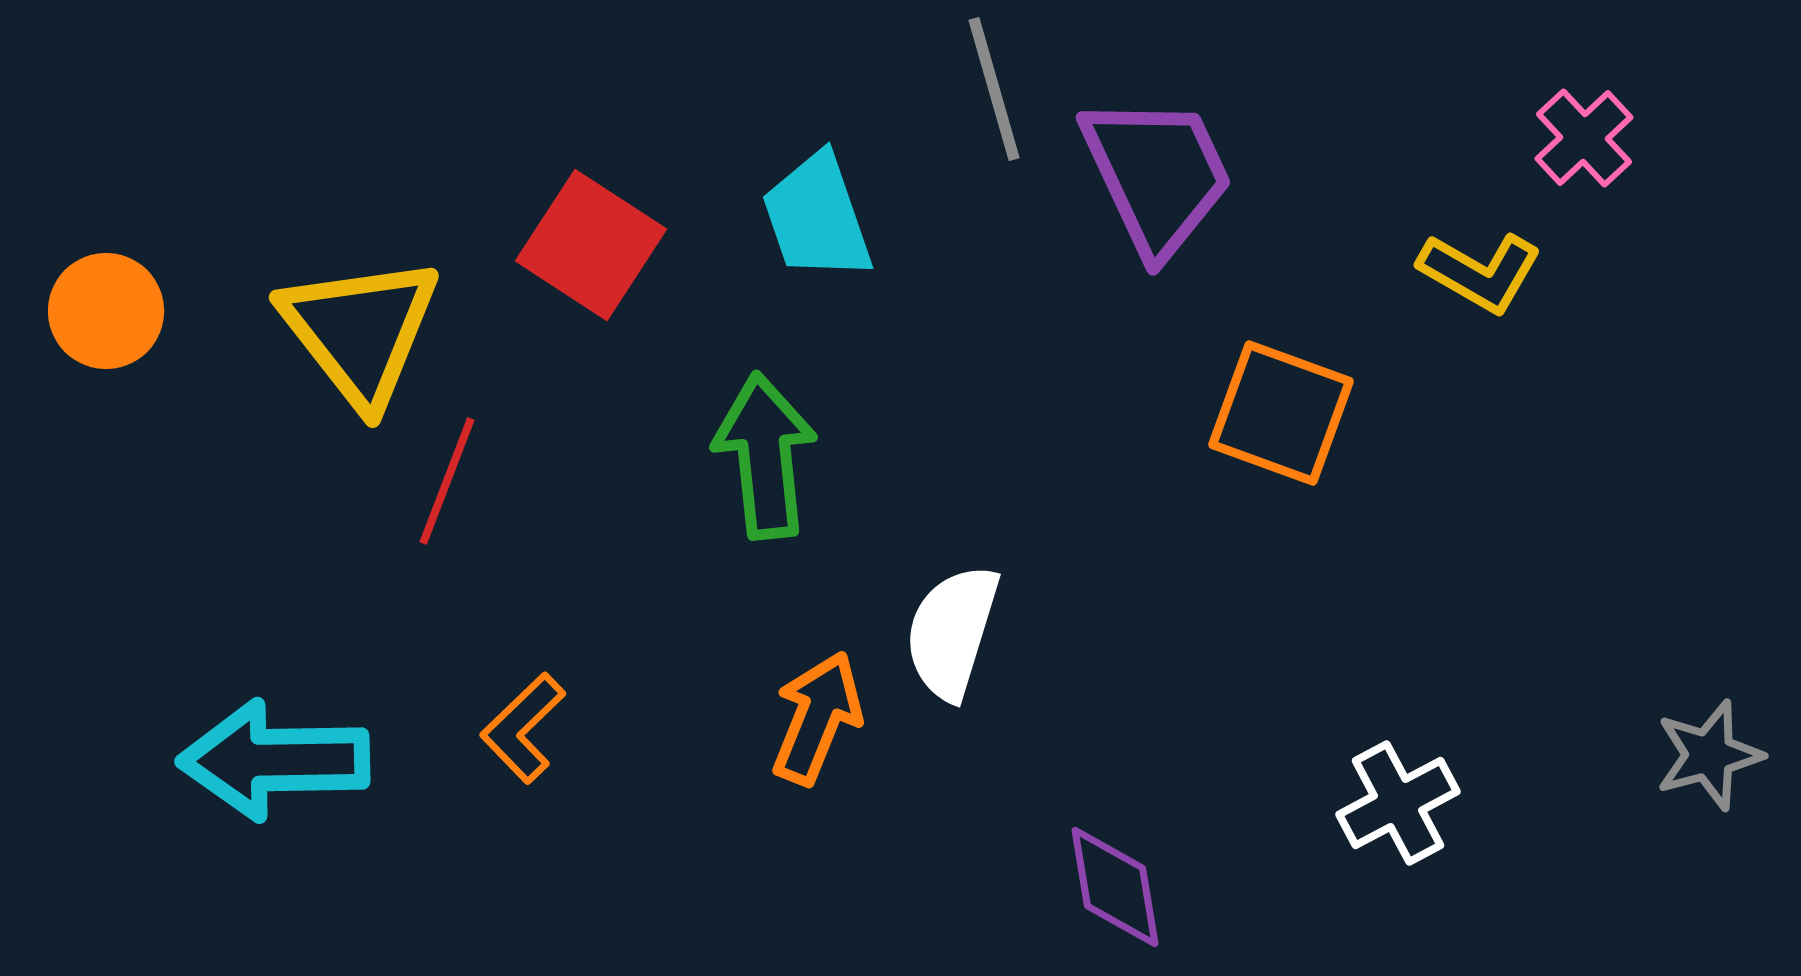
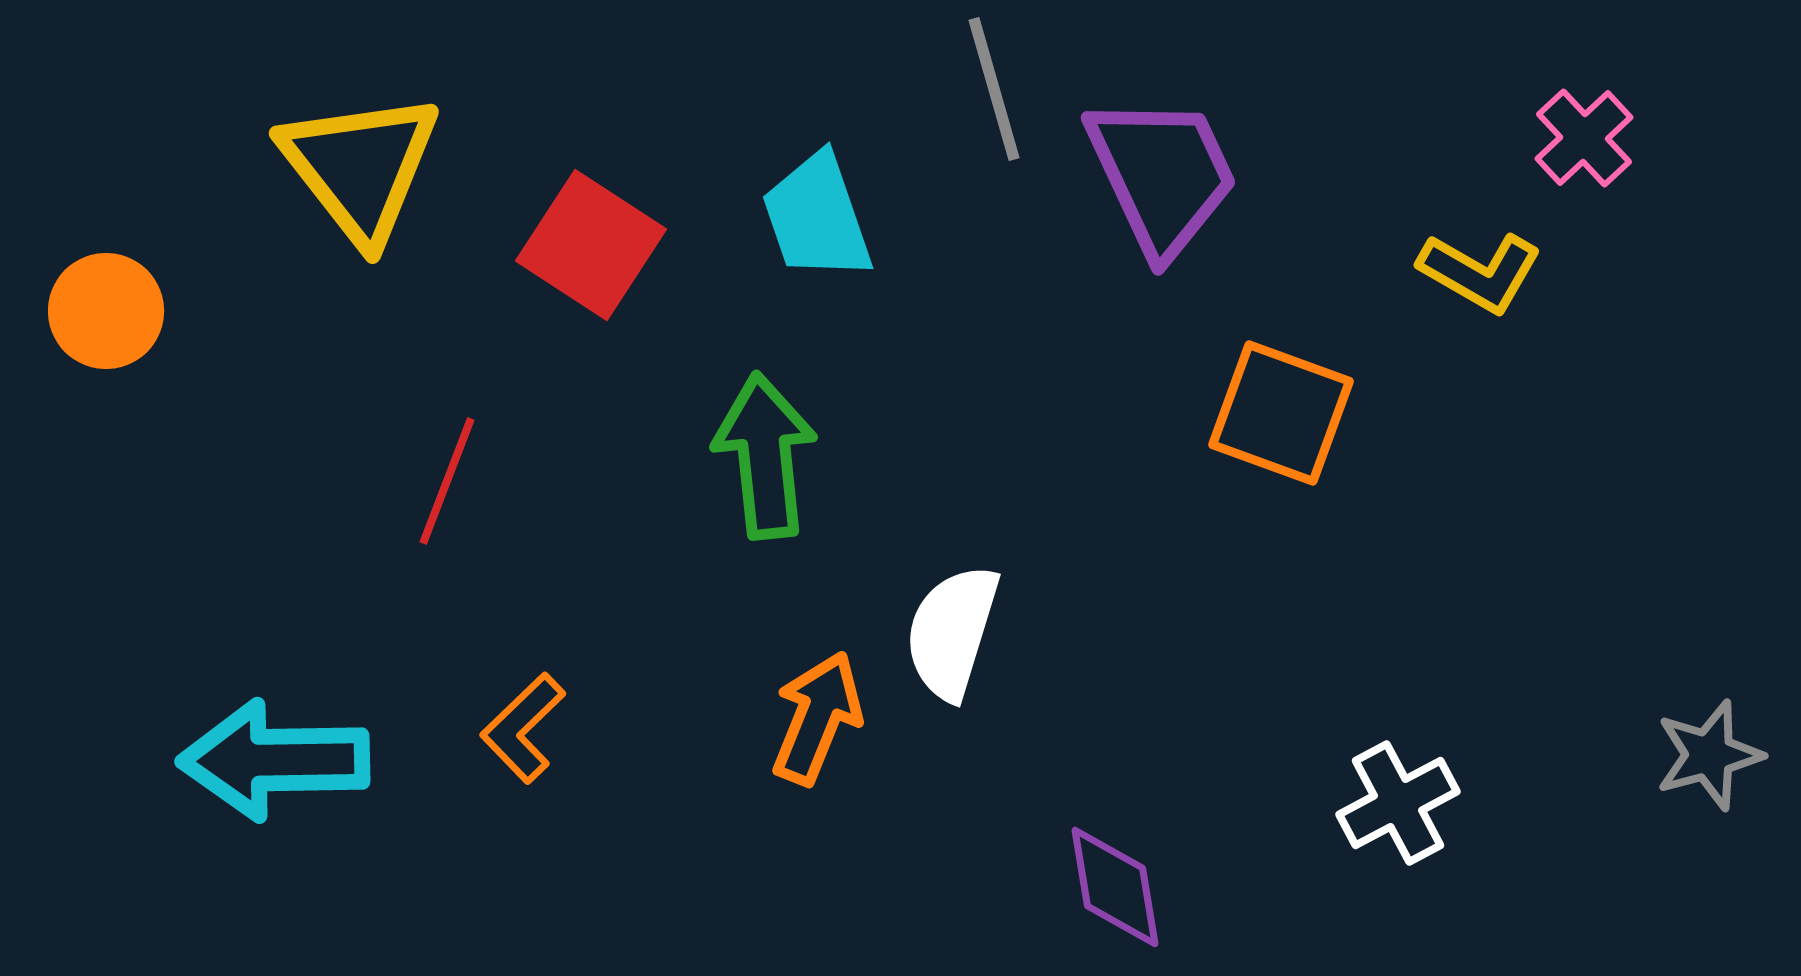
purple trapezoid: moved 5 px right
yellow triangle: moved 164 px up
